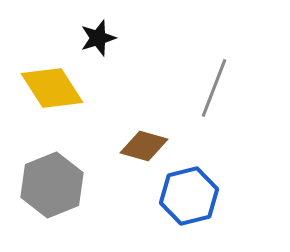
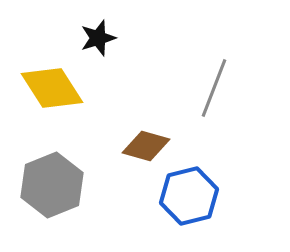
brown diamond: moved 2 px right
